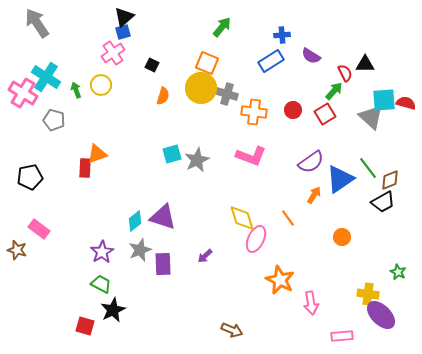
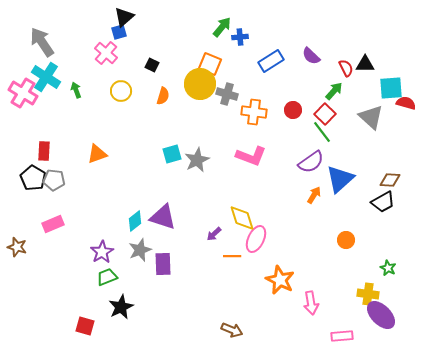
gray arrow at (37, 23): moved 5 px right, 19 px down
blue square at (123, 32): moved 4 px left
blue cross at (282, 35): moved 42 px left, 2 px down
pink cross at (113, 53): moved 7 px left; rotated 15 degrees counterclockwise
purple semicircle at (311, 56): rotated 12 degrees clockwise
orange square at (207, 63): moved 3 px right, 1 px down
red semicircle at (345, 73): moved 1 px right, 5 px up
yellow circle at (101, 85): moved 20 px right, 6 px down
yellow circle at (201, 88): moved 1 px left, 4 px up
cyan square at (384, 100): moved 7 px right, 12 px up
red square at (325, 114): rotated 15 degrees counterclockwise
gray pentagon at (54, 120): moved 60 px down; rotated 10 degrees counterclockwise
red rectangle at (85, 168): moved 41 px left, 17 px up
green line at (368, 168): moved 46 px left, 36 px up
black pentagon at (30, 177): moved 3 px right, 1 px down; rotated 30 degrees counterclockwise
blue triangle at (340, 179): rotated 8 degrees counterclockwise
brown diamond at (390, 180): rotated 25 degrees clockwise
orange line at (288, 218): moved 56 px left, 38 px down; rotated 54 degrees counterclockwise
pink rectangle at (39, 229): moved 14 px right, 5 px up; rotated 60 degrees counterclockwise
orange circle at (342, 237): moved 4 px right, 3 px down
brown star at (17, 250): moved 3 px up
purple arrow at (205, 256): moved 9 px right, 22 px up
green star at (398, 272): moved 10 px left, 4 px up
green trapezoid at (101, 284): moved 6 px right, 7 px up; rotated 50 degrees counterclockwise
black star at (113, 310): moved 8 px right, 3 px up
